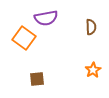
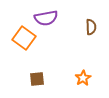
orange star: moved 10 px left, 8 px down
